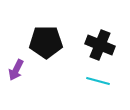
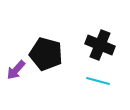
black pentagon: moved 12 px down; rotated 16 degrees clockwise
purple arrow: rotated 15 degrees clockwise
